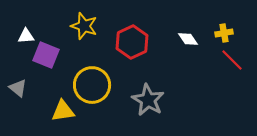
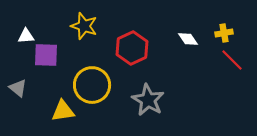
red hexagon: moved 6 px down
purple square: rotated 20 degrees counterclockwise
